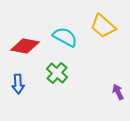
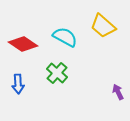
red diamond: moved 2 px left, 2 px up; rotated 24 degrees clockwise
